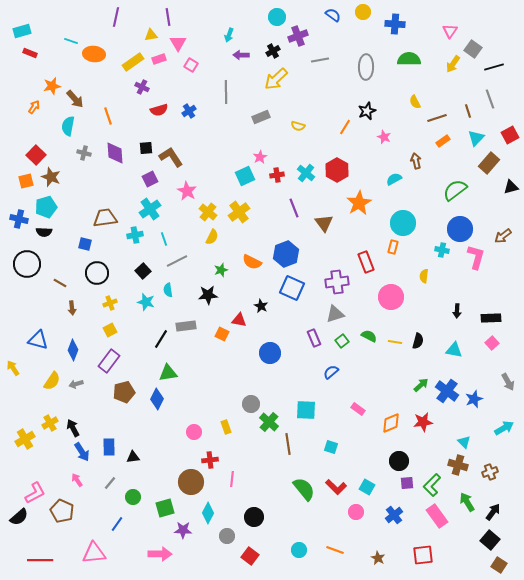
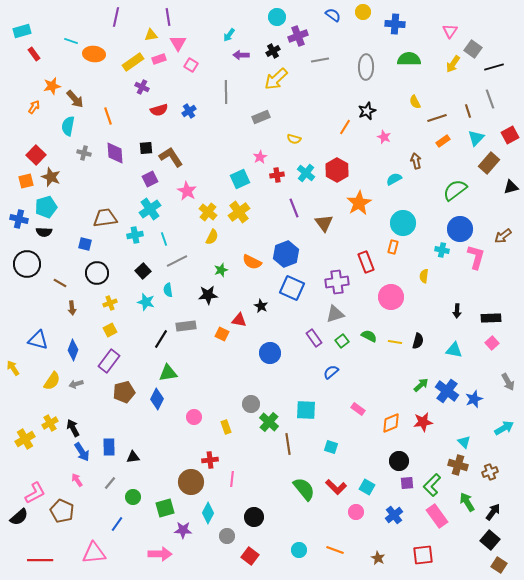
cyan arrow at (229, 35): rotated 16 degrees clockwise
red rectangle at (30, 53): moved 4 px right, 1 px down; rotated 32 degrees clockwise
yellow semicircle at (298, 126): moved 4 px left, 13 px down
cyan square at (245, 176): moved 5 px left, 3 px down
purple rectangle at (314, 338): rotated 12 degrees counterclockwise
pink circle at (194, 432): moved 15 px up
